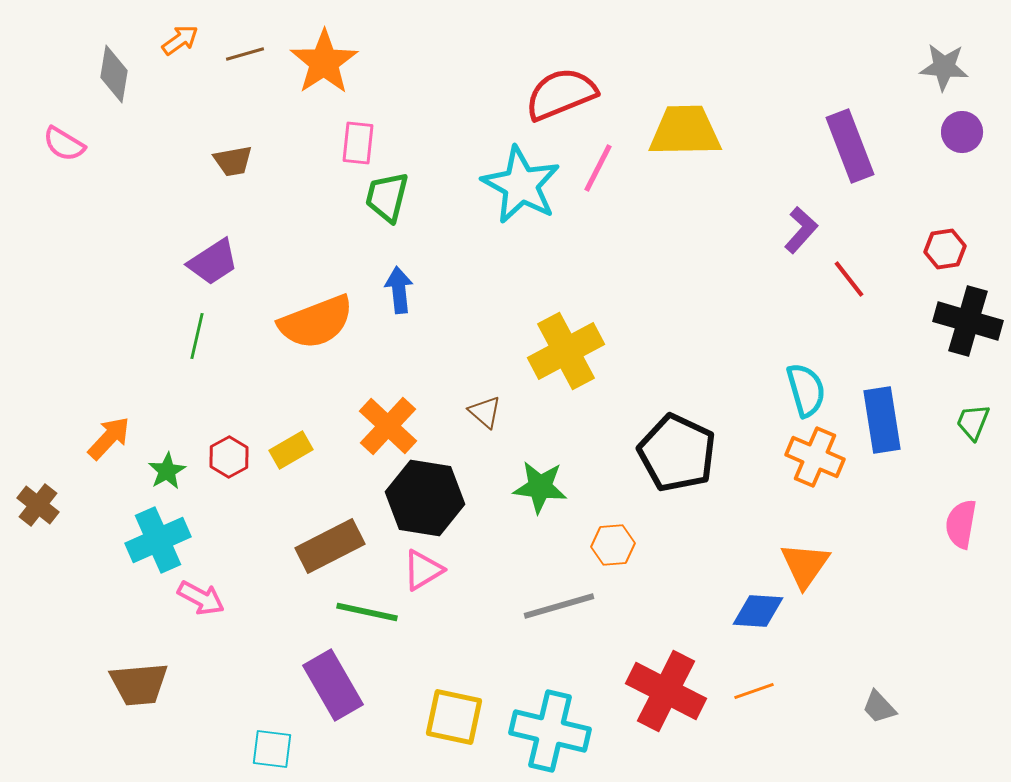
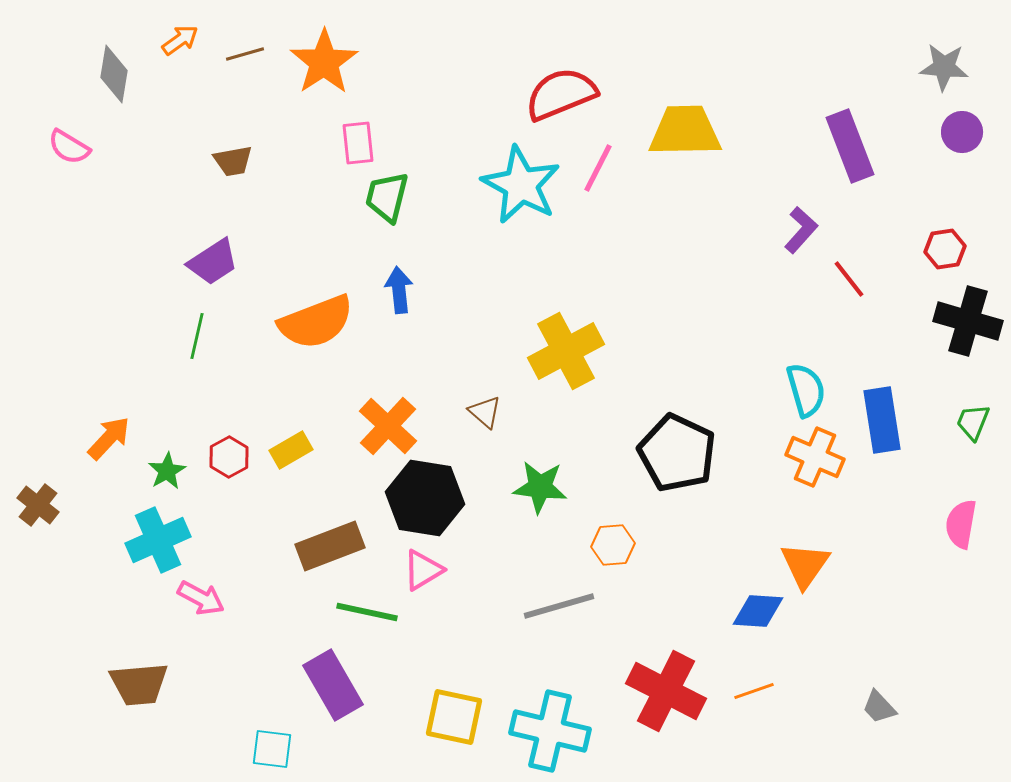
pink rectangle at (358, 143): rotated 12 degrees counterclockwise
pink semicircle at (64, 144): moved 5 px right, 3 px down
brown rectangle at (330, 546): rotated 6 degrees clockwise
